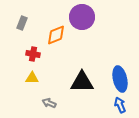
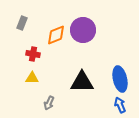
purple circle: moved 1 px right, 13 px down
gray arrow: rotated 88 degrees counterclockwise
